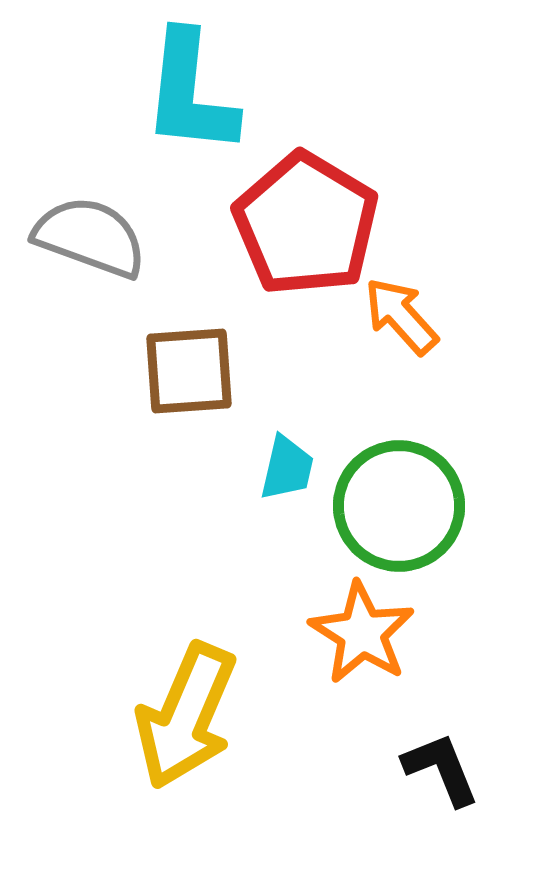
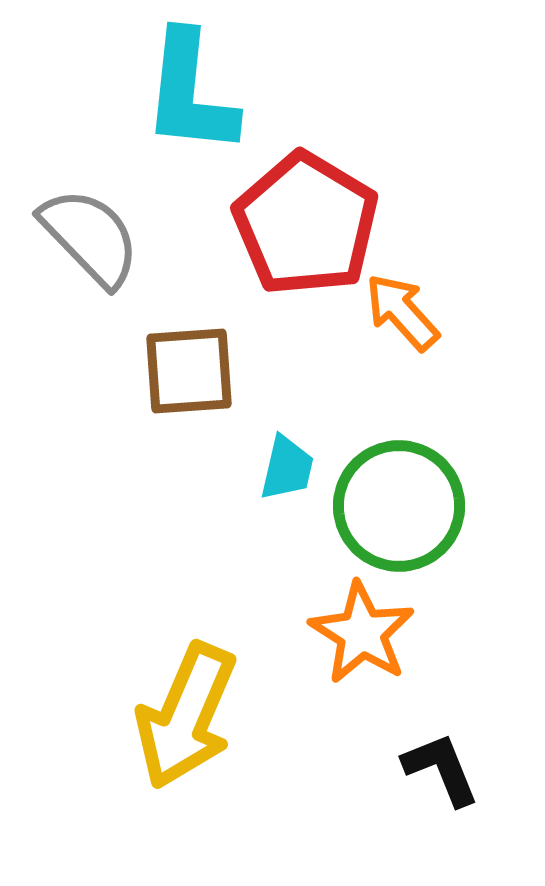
gray semicircle: rotated 26 degrees clockwise
orange arrow: moved 1 px right, 4 px up
